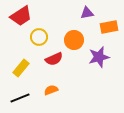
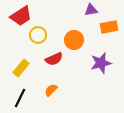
purple triangle: moved 4 px right, 3 px up
yellow circle: moved 1 px left, 2 px up
purple star: moved 2 px right, 6 px down
orange semicircle: rotated 24 degrees counterclockwise
black line: rotated 42 degrees counterclockwise
